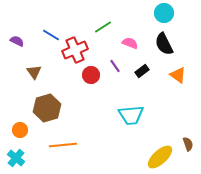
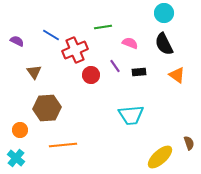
green line: rotated 24 degrees clockwise
black rectangle: moved 3 px left, 1 px down; rotated 32 degrees clockwise
orange triangle: moved 1 px left
brown hexagon: rotated 12 degrees clockwise
brown semicircle: moved 1 px right, 1 px up
